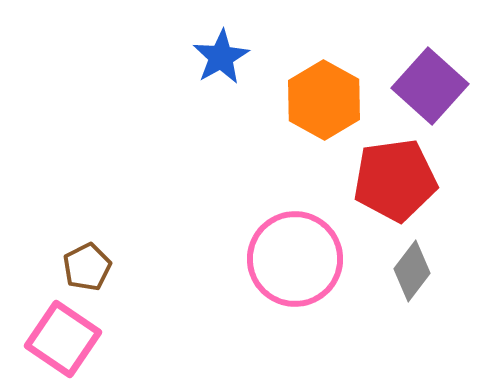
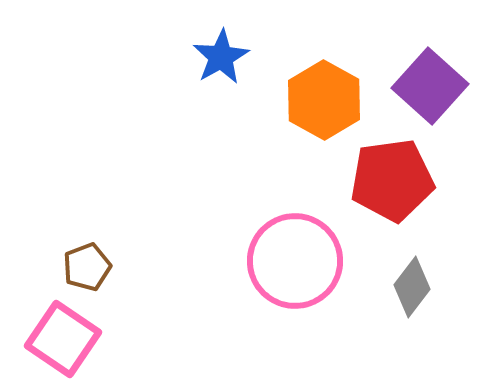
red pentagon: moved 3 px left
pink circle: moved 2 px down
brown pentagon: rotated 6 degrees clockwise
gray diamond: moved 16 px down
